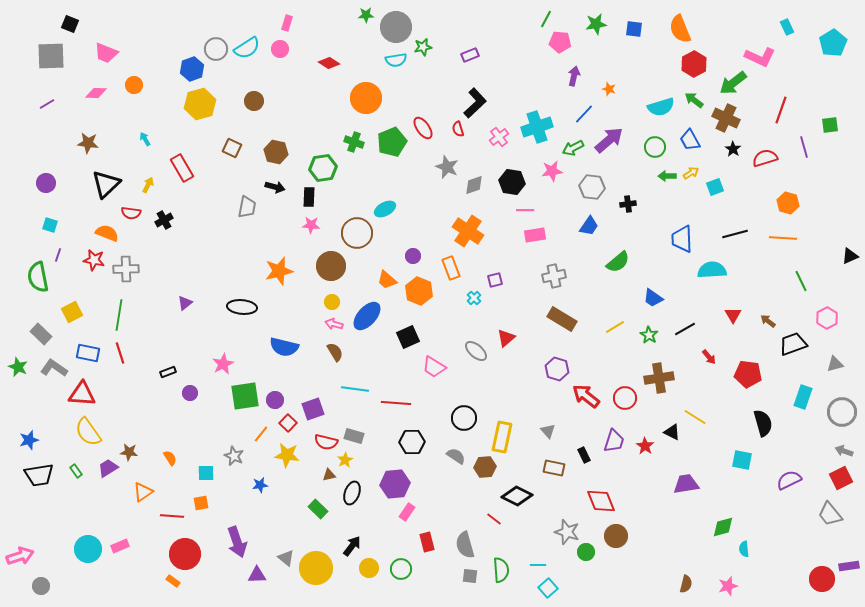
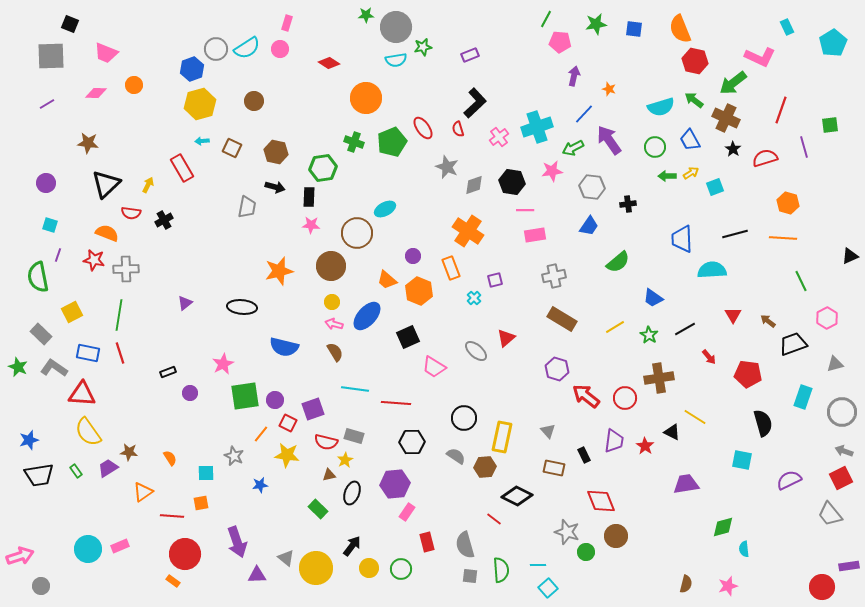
red hexagon at (694, 64): moved 1 px right, 3 px up; rotated 20 degrees counterclockwise
cyan arrow at (145, 139): moved 57 px right, 2 px down; rotated 64 degrees counterclockwise
purple arrow at (609, 140): rotated 84 degrees counterclockwise
red square at (288, 423): rotated 18 degrees counterclockwise
purple trapezoid at (614, 441): rotated 10 degrees counterclockwise
red circle at (822, 579): moved 8 px down
